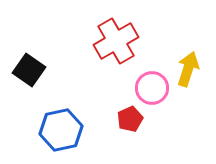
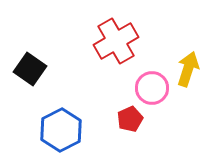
black square: moved 1 px right, 1 px up
blue hexagon: rotated 15 degrees counterclockwise
